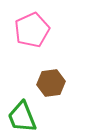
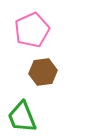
brown hexagon: moved 8 px left, 11 px up
